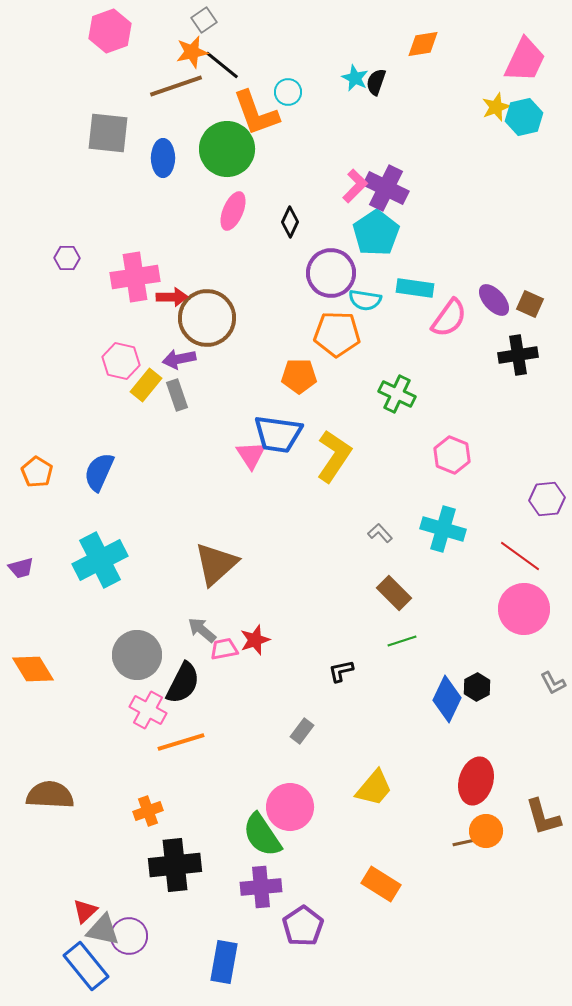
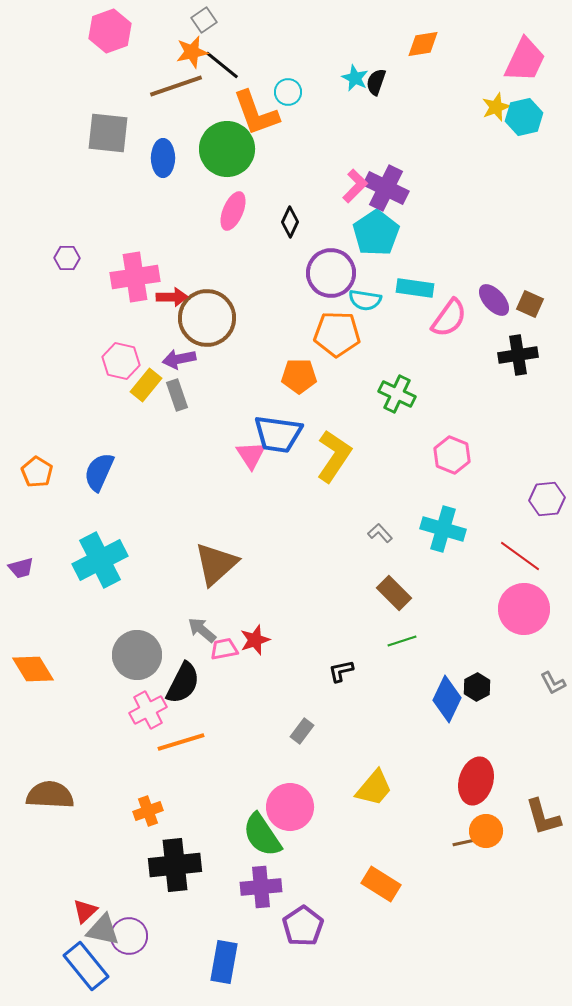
pink cross at (148, 710): rotated 33 degrees clockwise
